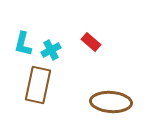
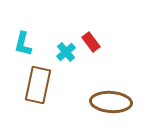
red rectangle: rotated 12 degrees clockwise
cyan cross: moved 15 px right, 2 px down; rotated 12 degrees counterclockwise
